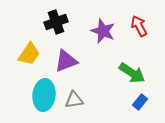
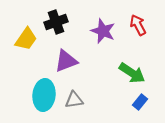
red arrow: moved 1 px left, 1 px up
yellow trapezoid: moved 3 px left, 15 px up
